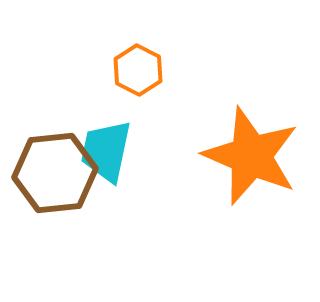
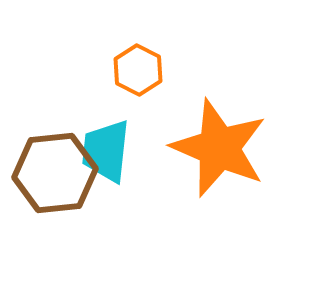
cyan trapezoid: rotated 6 degrees counterclockwise
orange star: moved 32 px left, 8 px up
